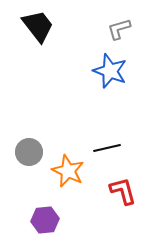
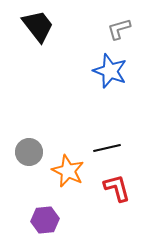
red L-shape: moved 6 px left, 3 px up
